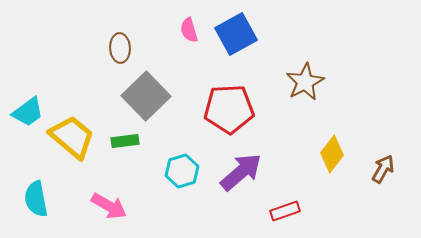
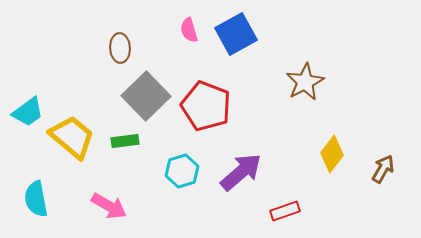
red pentagon: moved 23 px left, 3 px up; rotated 24 degrees clockwise
